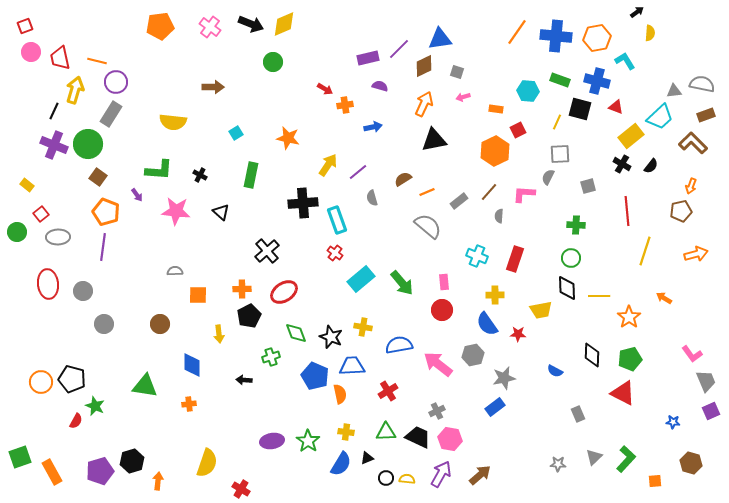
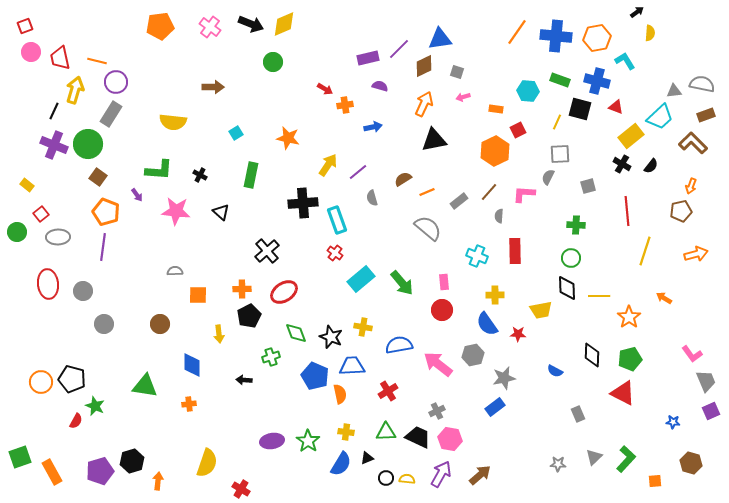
gray semicircle at (428, 226): moved 2 px down
red rectangle at (515, 259): moved 8 px up; rotated 20 degrees counterclockwise
